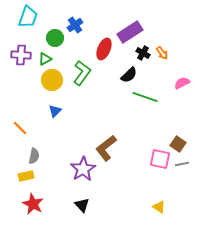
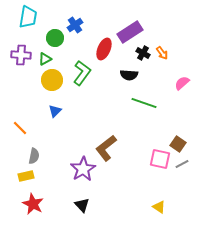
cyan trapezoid: rotated 10 degrees counterclockwise
black semicircle: rotated 48 degrees clockwise
pink semicircle: rotated 14 degrees counterclockwise
green line: moved 1 px left, 6 px down
gray line: rotated 16 degrees counterclockwise
